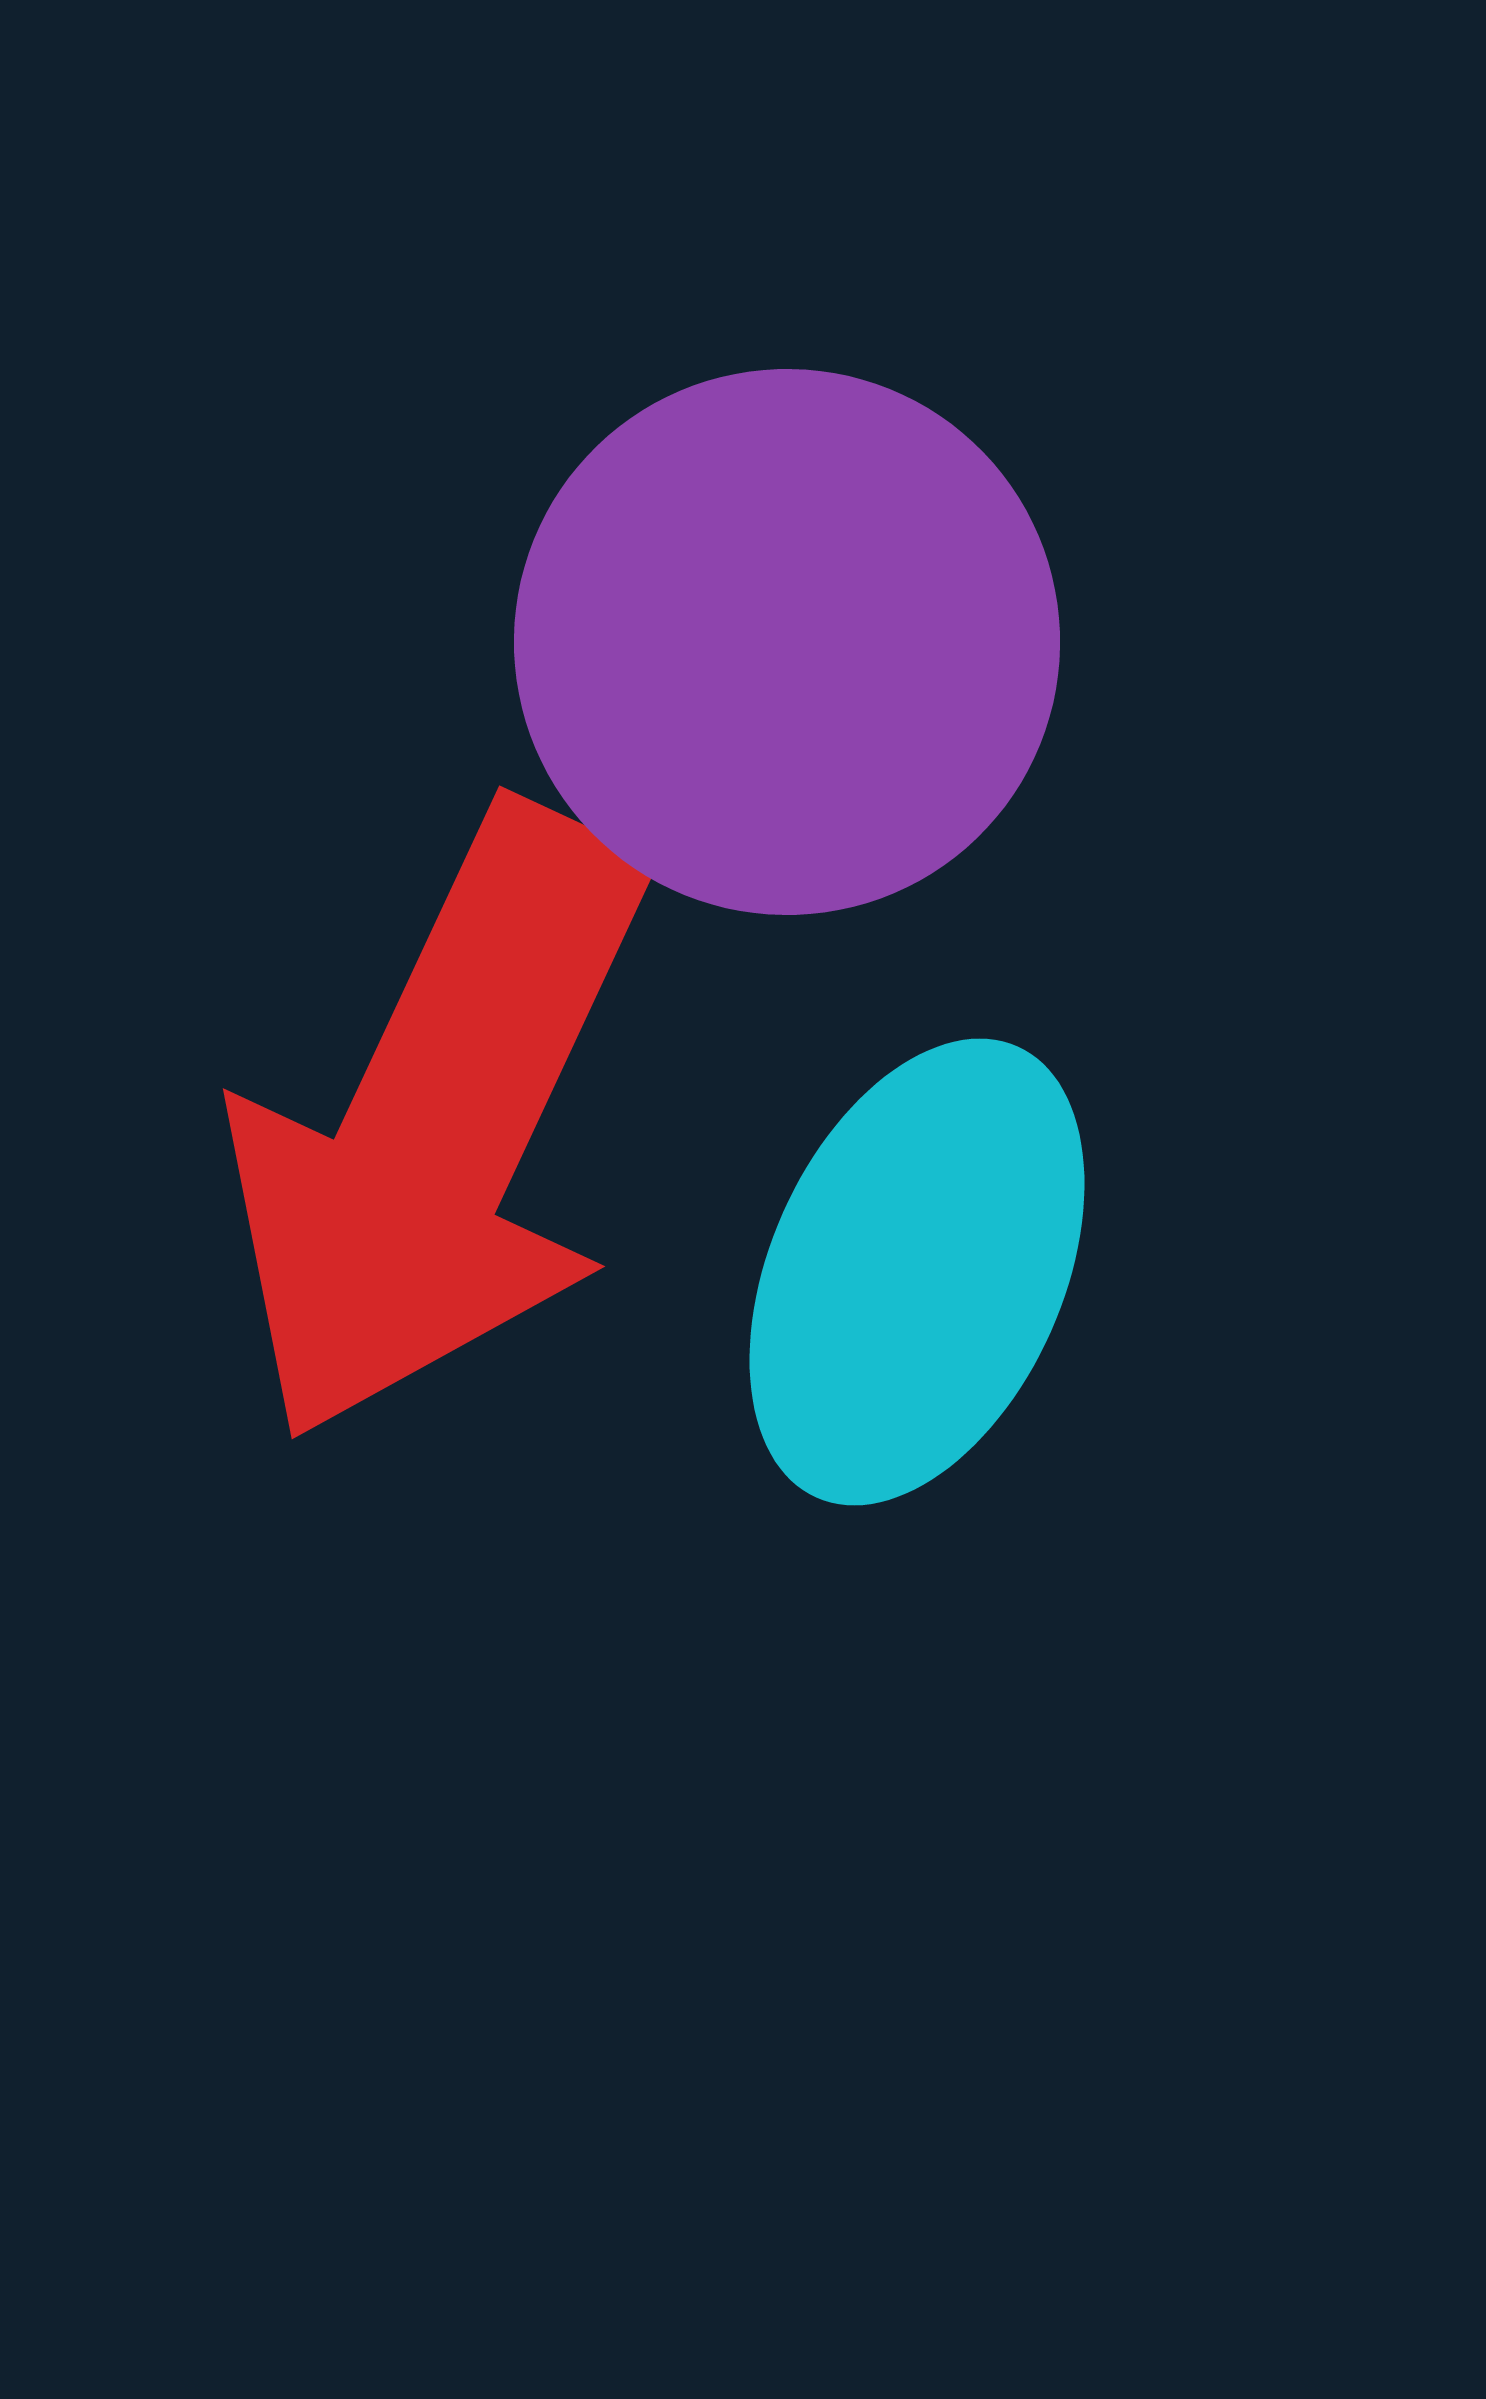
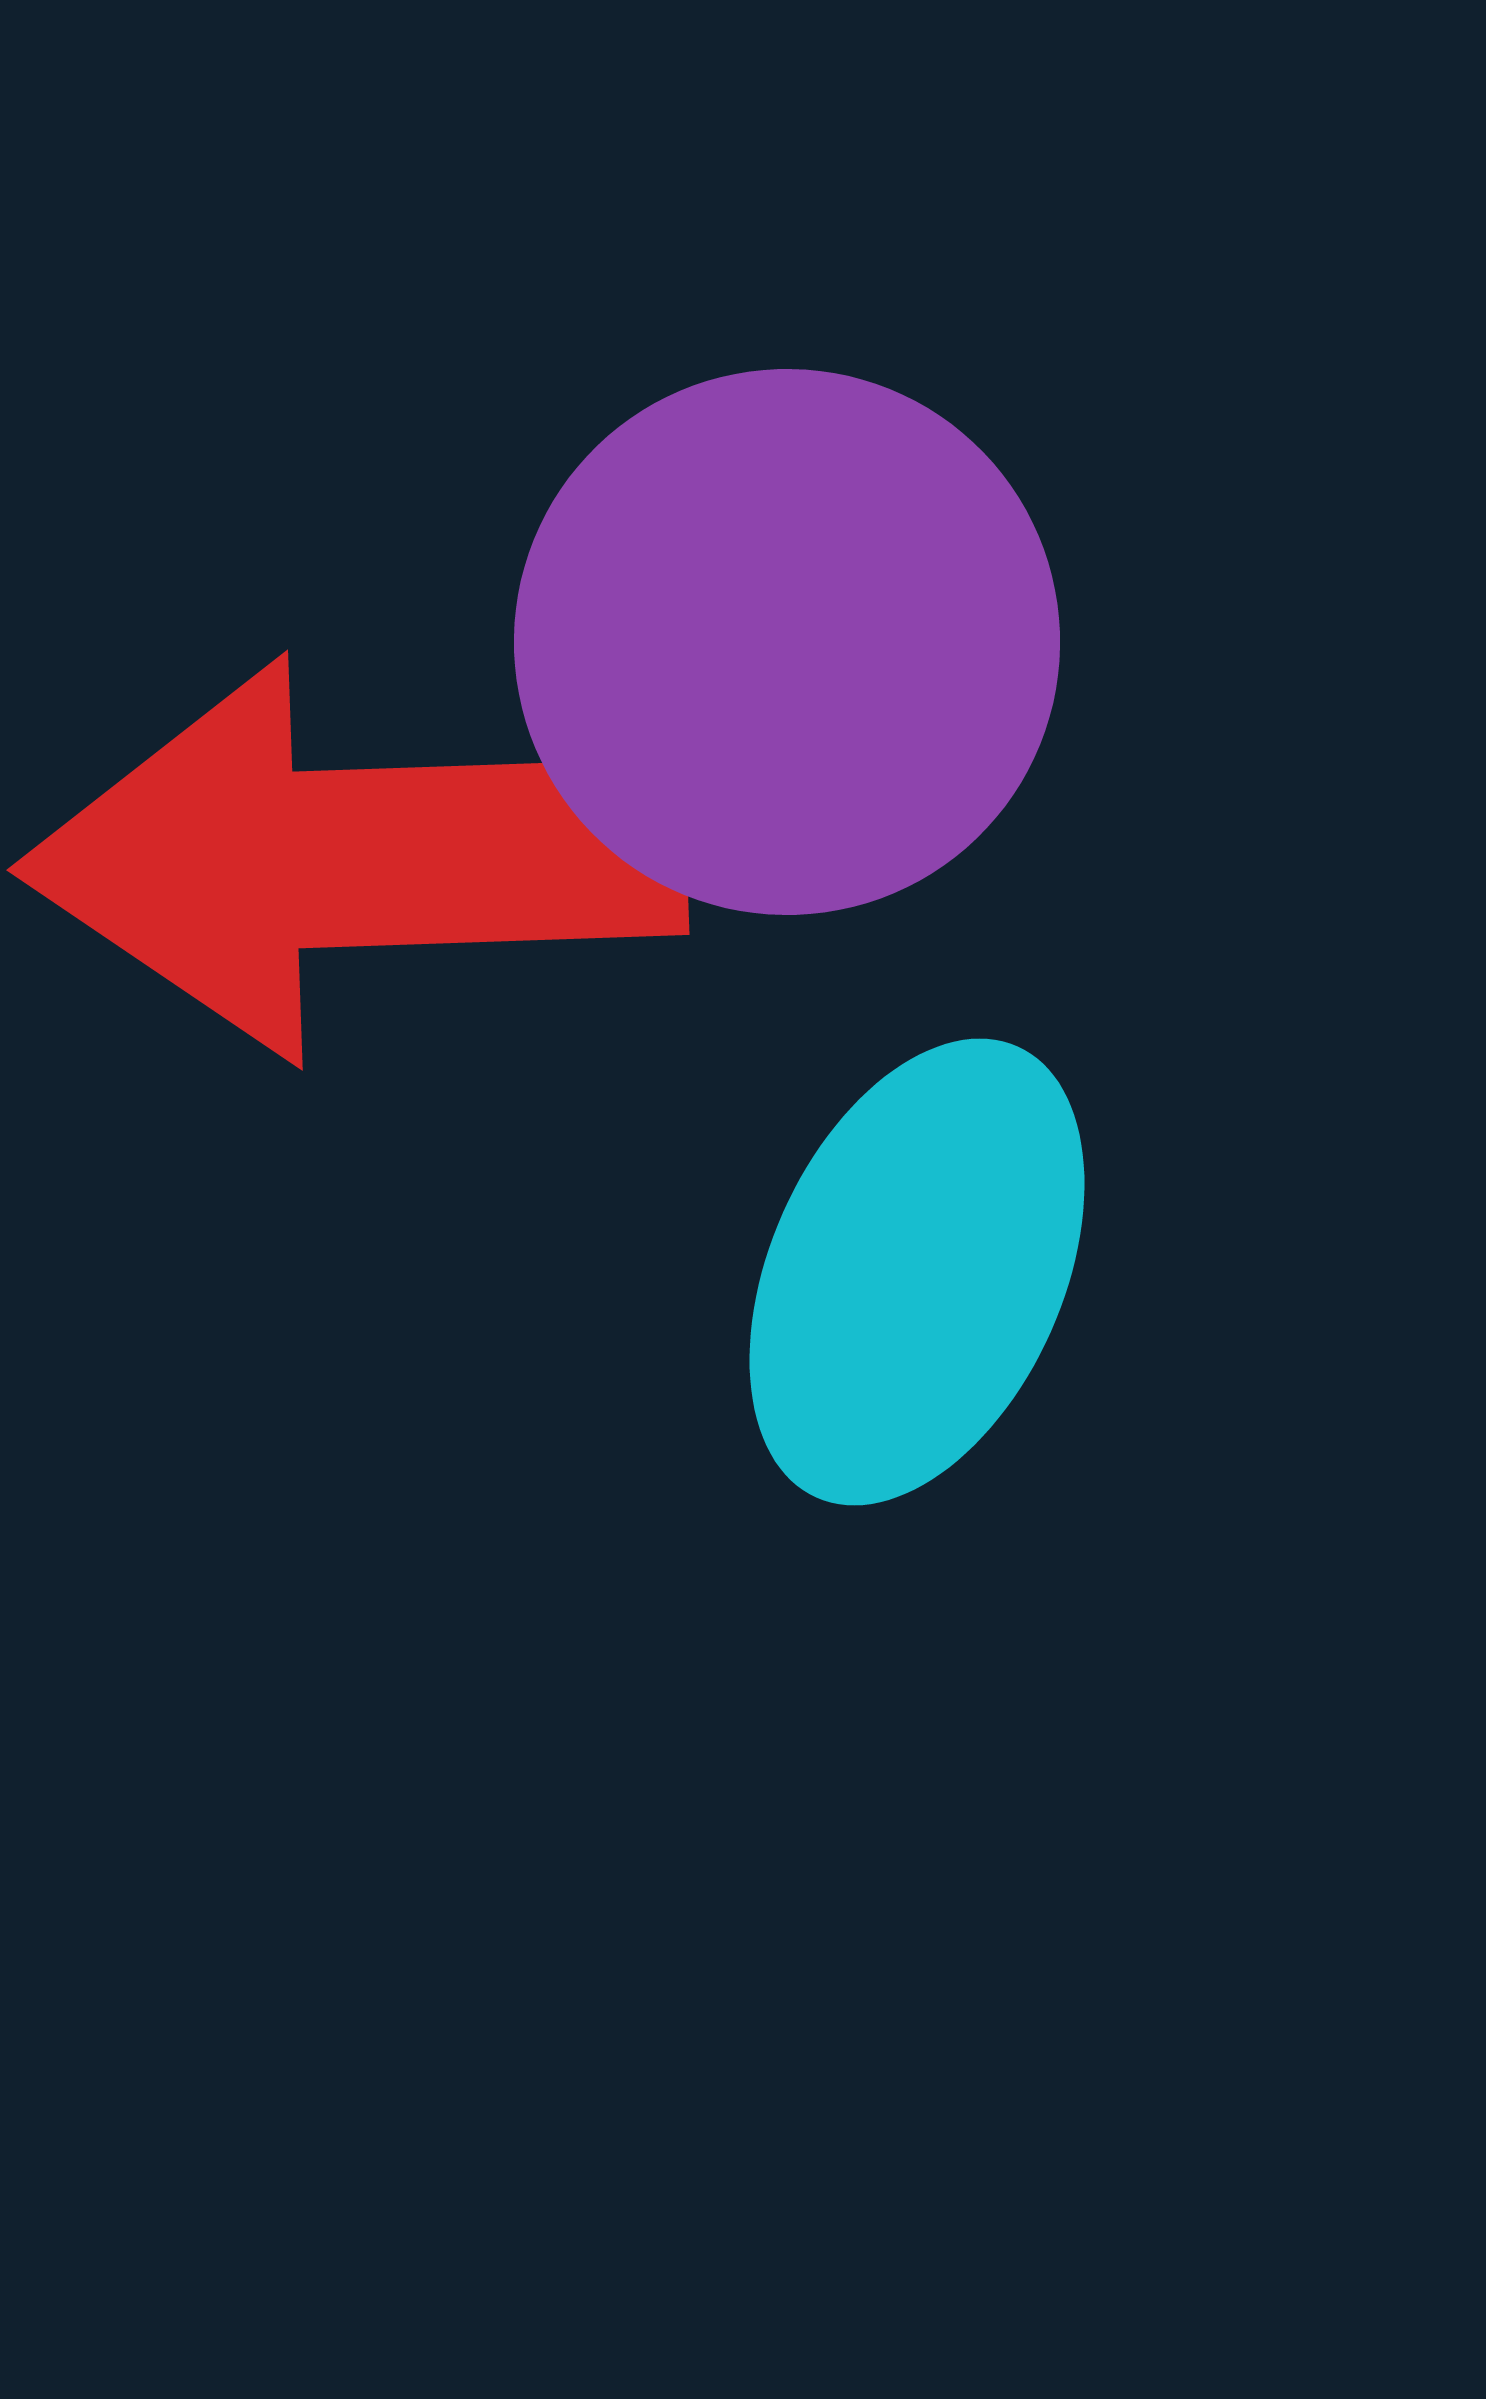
red arrow: moved 85 px left, 266 px up; rotated 63 degrees clockwise
